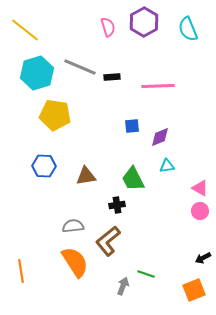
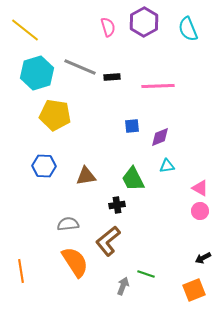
gray semicircle: moved 5 px left, 2 px up
